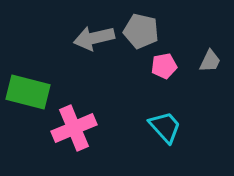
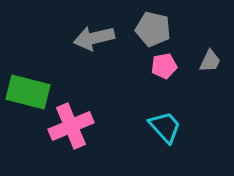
gray pentagon: moved 12 px right, 2 px up
pink cross: moved 3 px left, 2 px up
